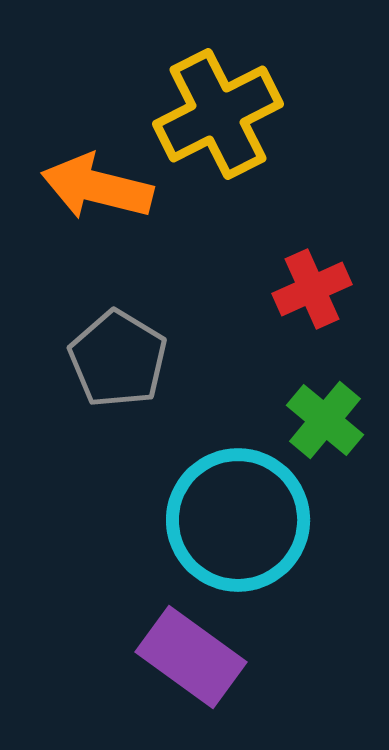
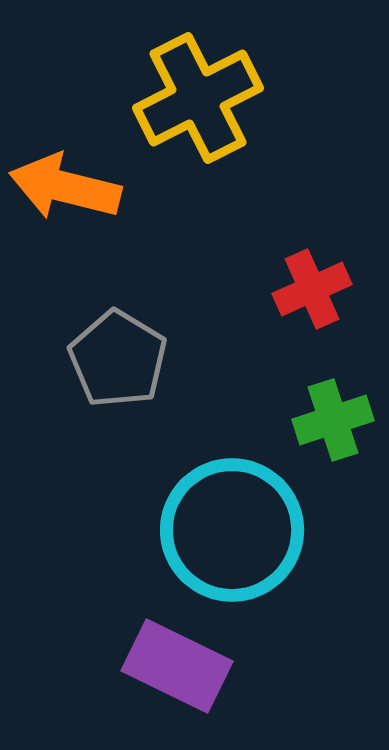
yellow cross: moved 20 px left, 16 px up
orange arrow: moved 32 px left
green cross: moved 8 px right; rotated 32 degrees clockwise
cyan circle: moved 6 px left, 10 px down
purple rectangle: moved 14 px left, 9 px down; rotated 10 degrees counterclockwise
